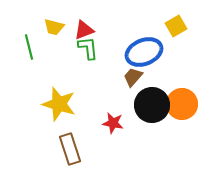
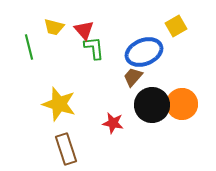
red triangle: rotated 50 degrees counterclockwise
green L-shape: moved 6 px right
brown rectangle: moved 4 px left
